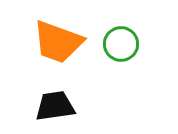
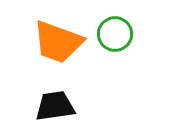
green circle: moved 6 px left, 10 px up
